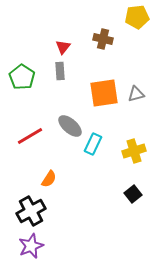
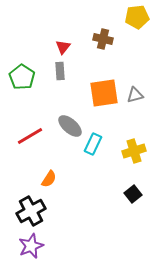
gray triangle: moved 1 px left, 1 px down
